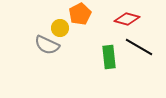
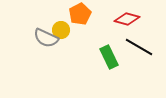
yellow circle: moved 1 px right, 2 px down
gray semicircle: moved 1 px left, 7 px up
green rectangle: rotated 20 degrees counterclockwise
